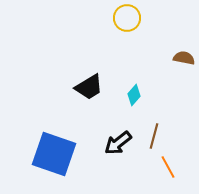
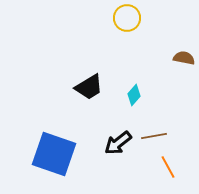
brown line: rotated 65 degrees clockwise
